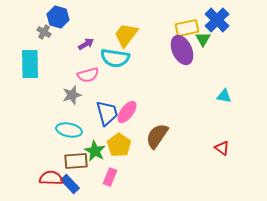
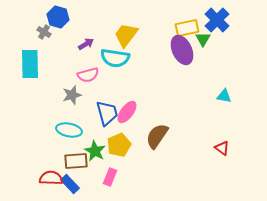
yellow pentagon: rotated 15 degrees clockwise
